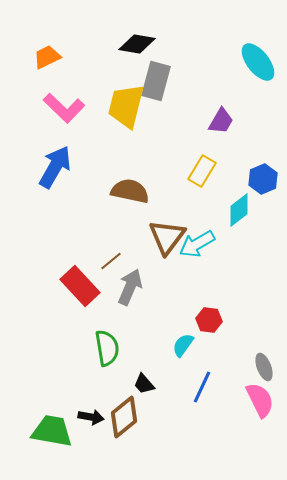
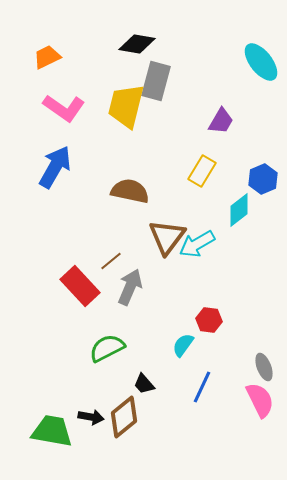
cyan ellipse: moved 3 px right
pink L-shape: rotated 9 degrees counterclockwise
green semicircle: rotated 108 degrees counterclockwise
